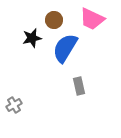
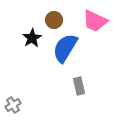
pink trapezoid: moved 3 px right, 2 px down
black star: rotated 18 degrees counterclockwise
gray cross: moved 1 px left
